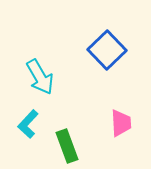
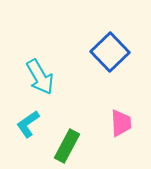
blue square: moved 3 px right, 2 px down
cyan L-shape: rotated 12 degrees clockwise
green rectangle: rotated 48 degrees clockwise
